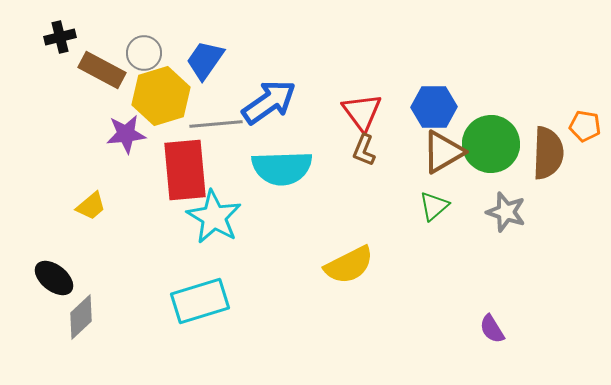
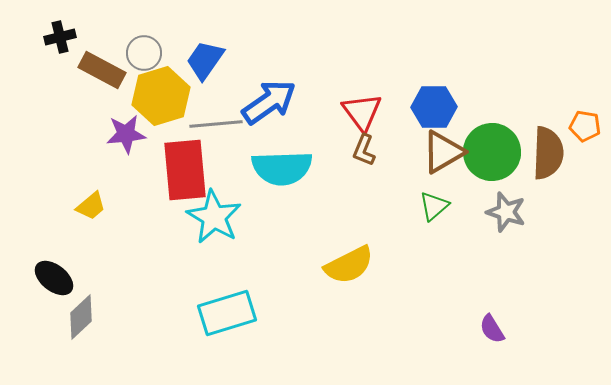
green circle: moved 1 px right, 8 px down
cyan rectangle: moved 27 px right, 12 px down
